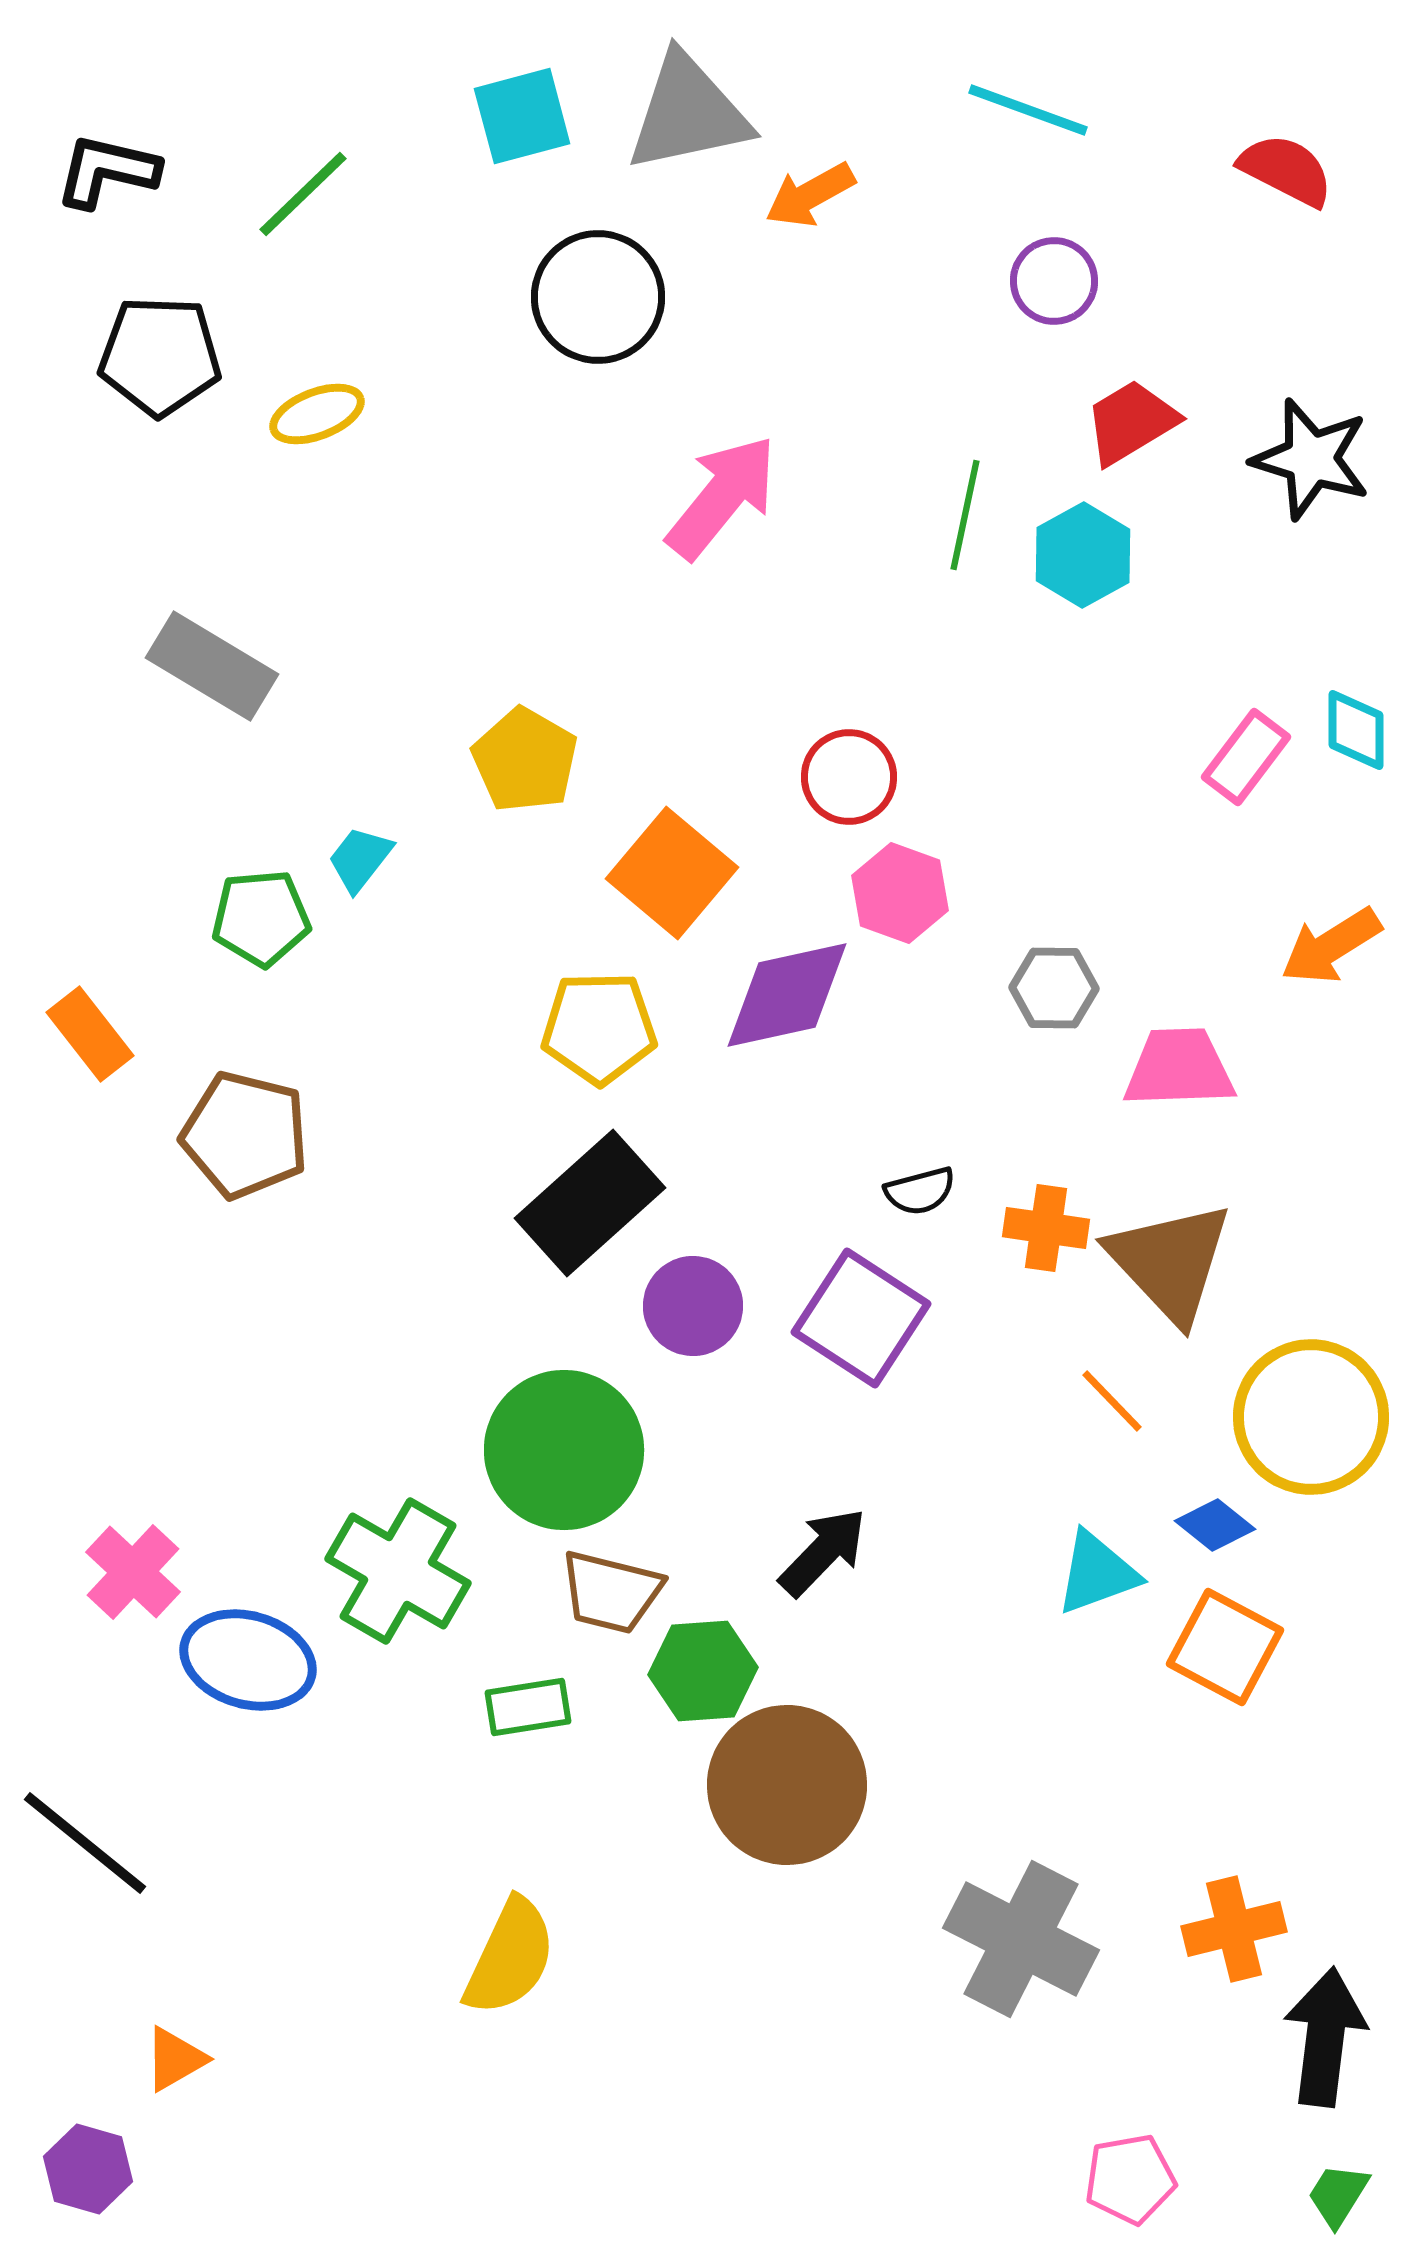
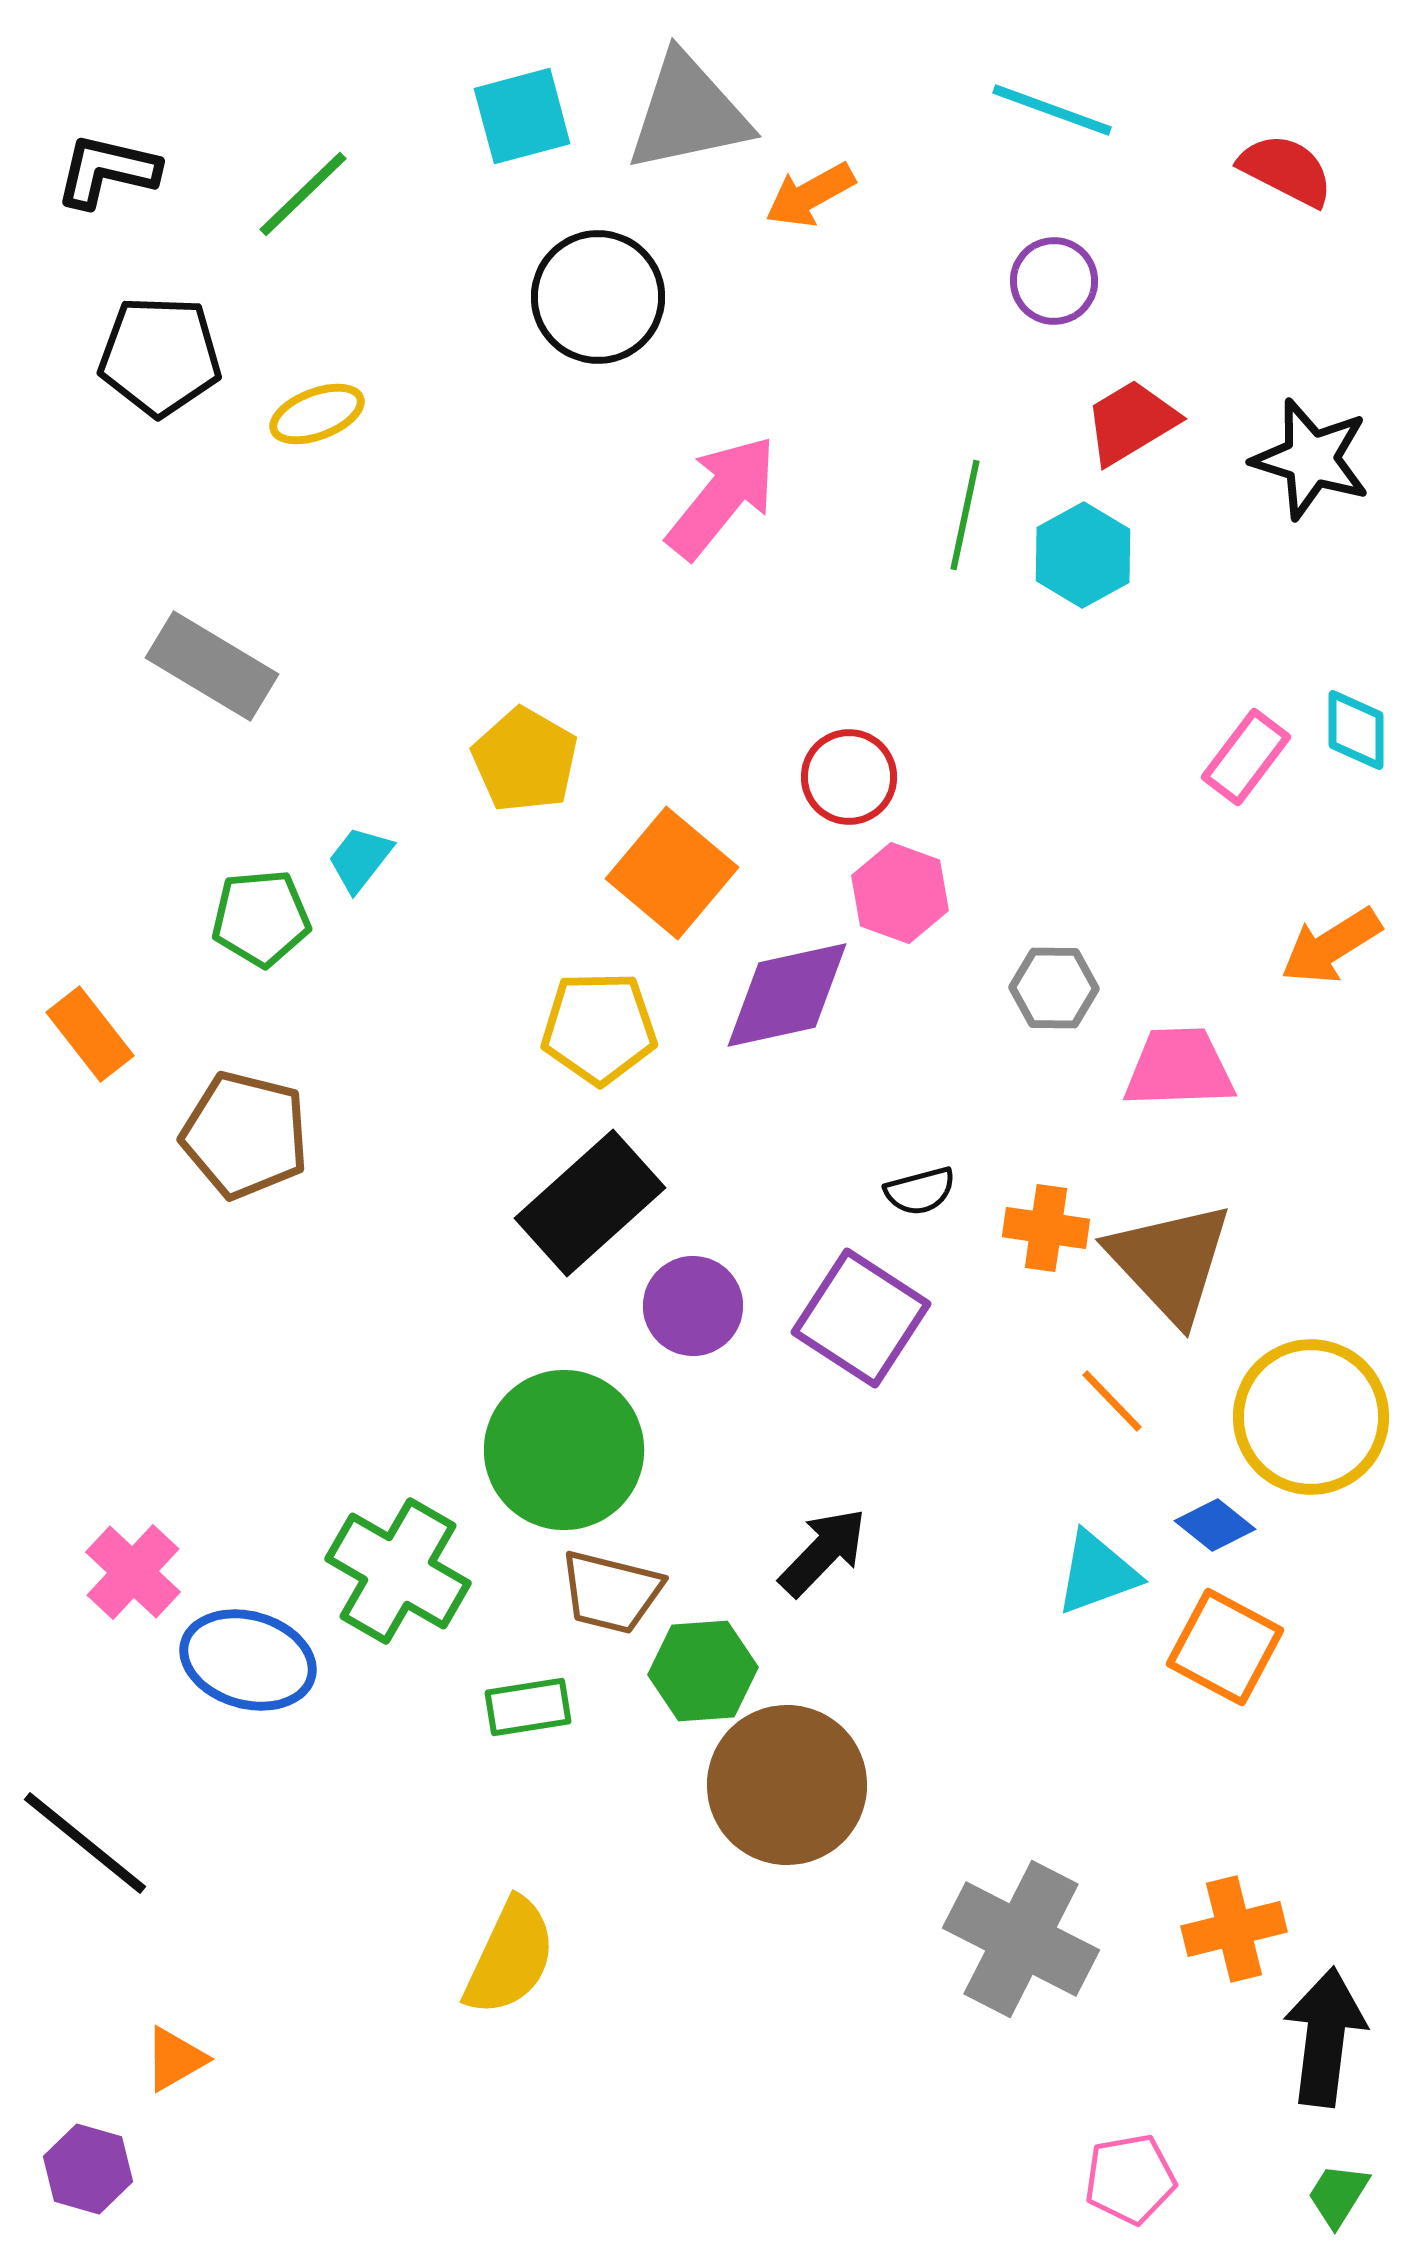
cyan line at (1028, 110): moved 24 px right
